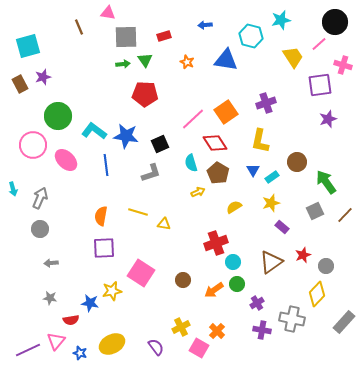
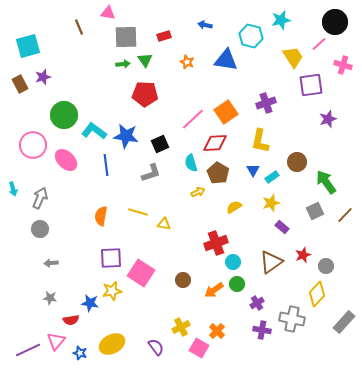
blue arrow at (205, 25): rotated 16 degrees clockwise
purple square at (320, 85): moved 9 px left
green circle at (58, 116): moved 6 px right, 1 px up
red diamond at (215, 143): rotated 60 degrees counterclockwise
purple square at (104, 248): moved 7 px right, 10 px down
